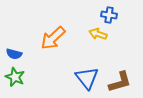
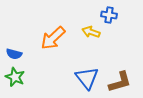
yellow arrow: moved 7 px left, 2 px up
